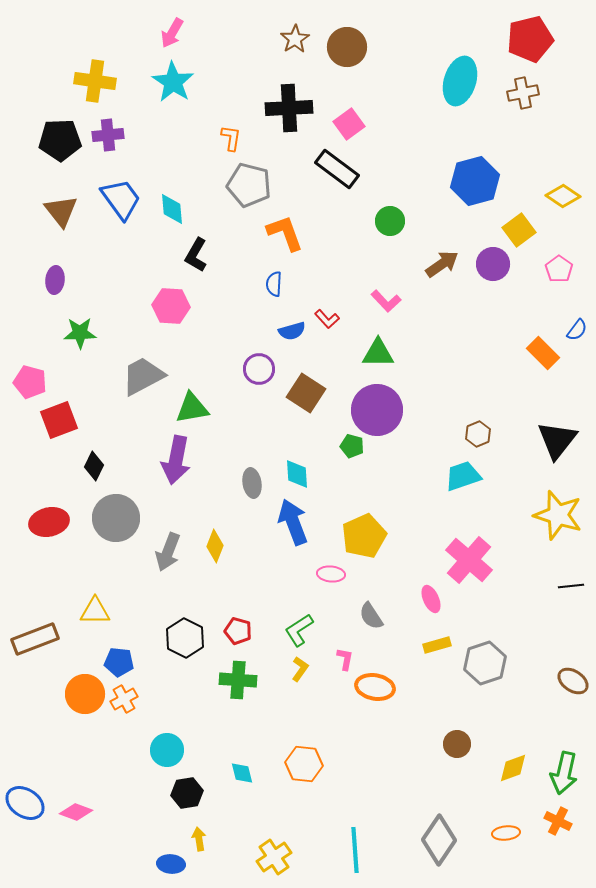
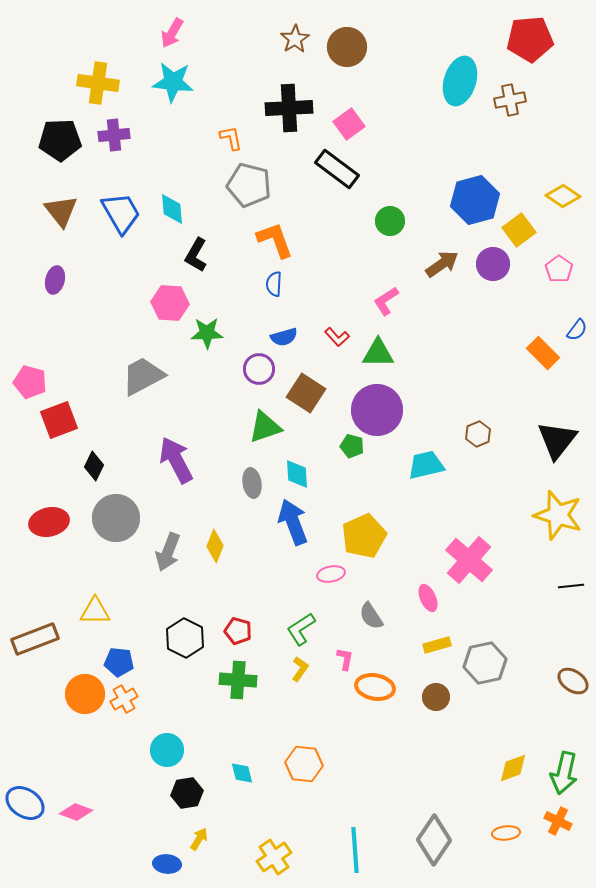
red pentagon at (530, 39): rotated 9 degrees clockwise
yellow cross at (95, 81): moved 3 px right, 2 px down
cyan star at (173, 82): rotated 27 degrees counterclockwise
brown cross at (523, 93): moved 13 px left, 7 px down
purple cross at (108, 135): moved 6 px right
orange L-shape at (231, 138): rotated 20 degrees counterclockwise
blue hexagon at (475, 181): moved 19 px down
blue trapezoid at (121, 199): moved 14 px down; rotated 6 degrees clockwise
orange L-shape at (285, 233): moved 10 px left, 7 px down
purple ellipse at (55, 280): rotated 8 degrees clockwise
pink L-shape at (386, 301): rotated 100 degrees clockwise
pink hexagon at (171, 306): moved 1 px left, 3 px up
red L-shape at (327, 319): moved 10 px right, 18 px down
blue semicircle at (292, 331): moved 8 px left, 6 px down
green star at (80, 333): moved 127 px right
green triangle at (192, 408): moved 73 px right, 19 px down; rotated 9 degrees counterclockwise
purple arrow at (176, 460): rotated 141 degrees clockwise
cyan trapezoid at (463, 476): moved 37 px left, 11 px up; rotated 6 degrees clockwise
pink ellipse at (331, 574): rotated 16 degrees counterclockwise
pink ellipse at (431, 599): moved 3 px left, 1 px up
green L-shape at (299, 630): moved 2 px right, 1 px up
gray hexagon at (485, 663): rotated 6 degrees clockwise
brown circle at (457, 744): moved 21 px left, 47 px up
yellow arrow at (199, 839): rotated 40 degrees clockwise
gray diamond at (439, 840): moved 5 px left
blue ellipse at (171, 864): moved 4 px left
